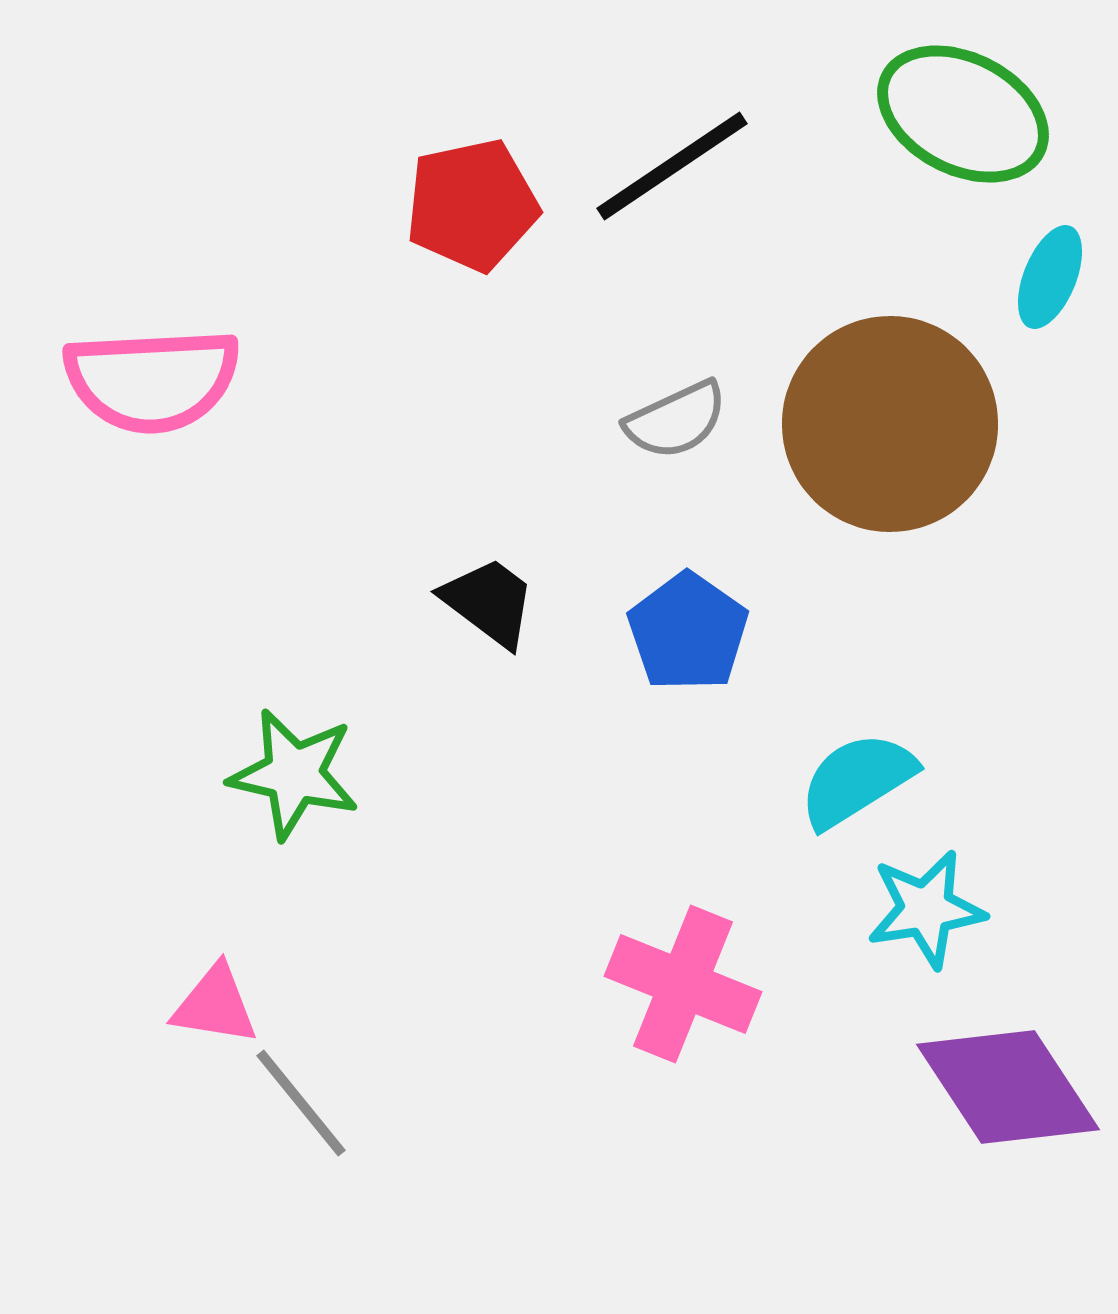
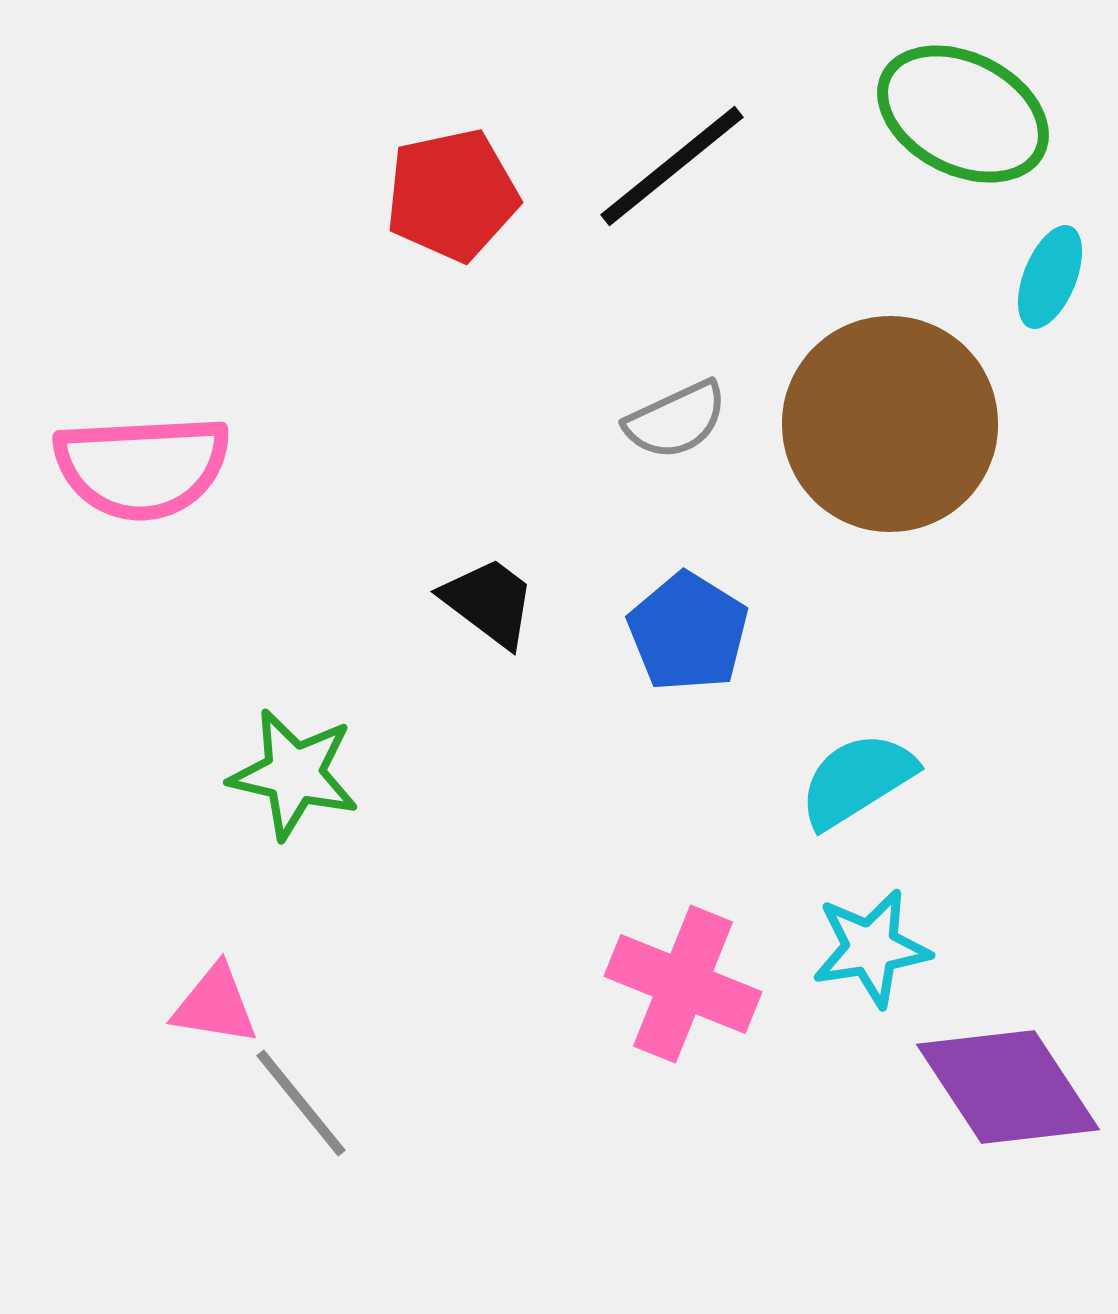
black line: rotated 5 degrees counterclockwise
red pentagon: moved 20 px left, 10 px up
pink semicircle: moved 10 px left, 87 px down
blue pentagon: rotated 3 degrees counterclockwise
cyan star: moved 55 px left, 39 px down
